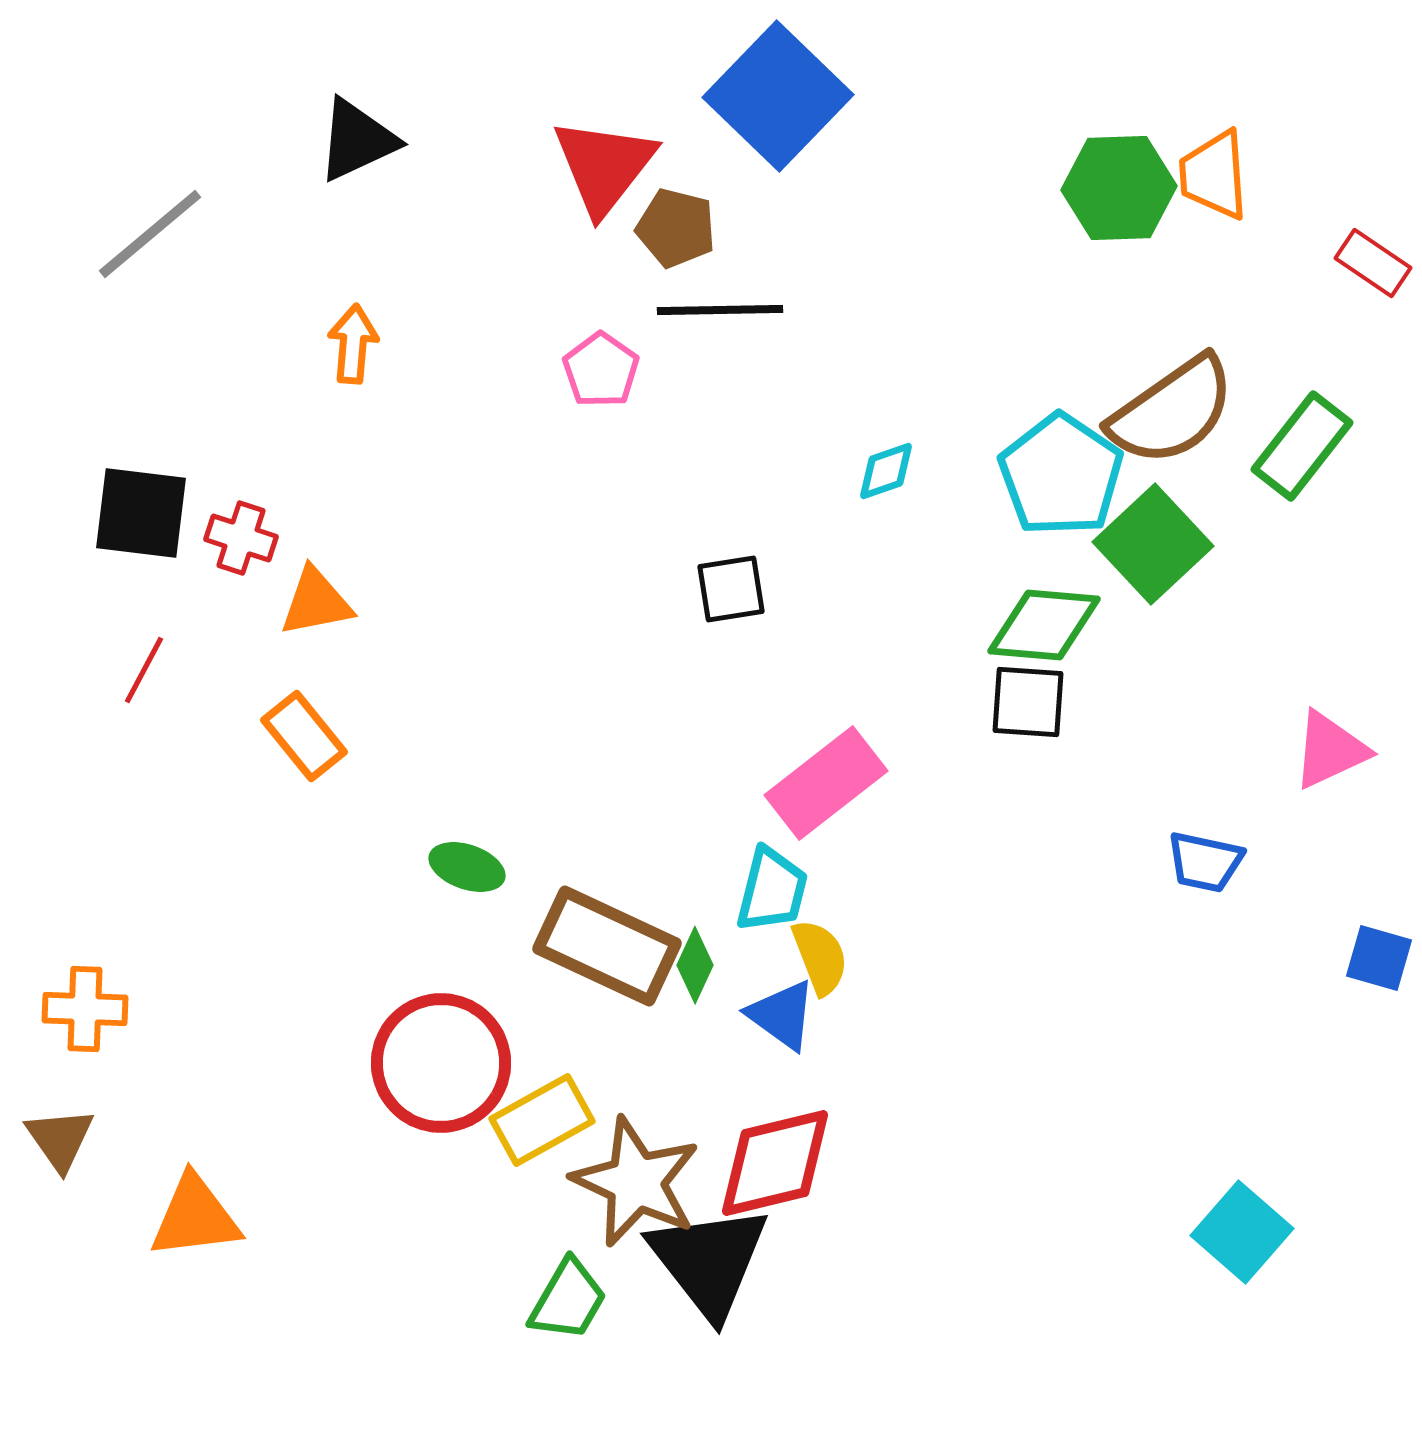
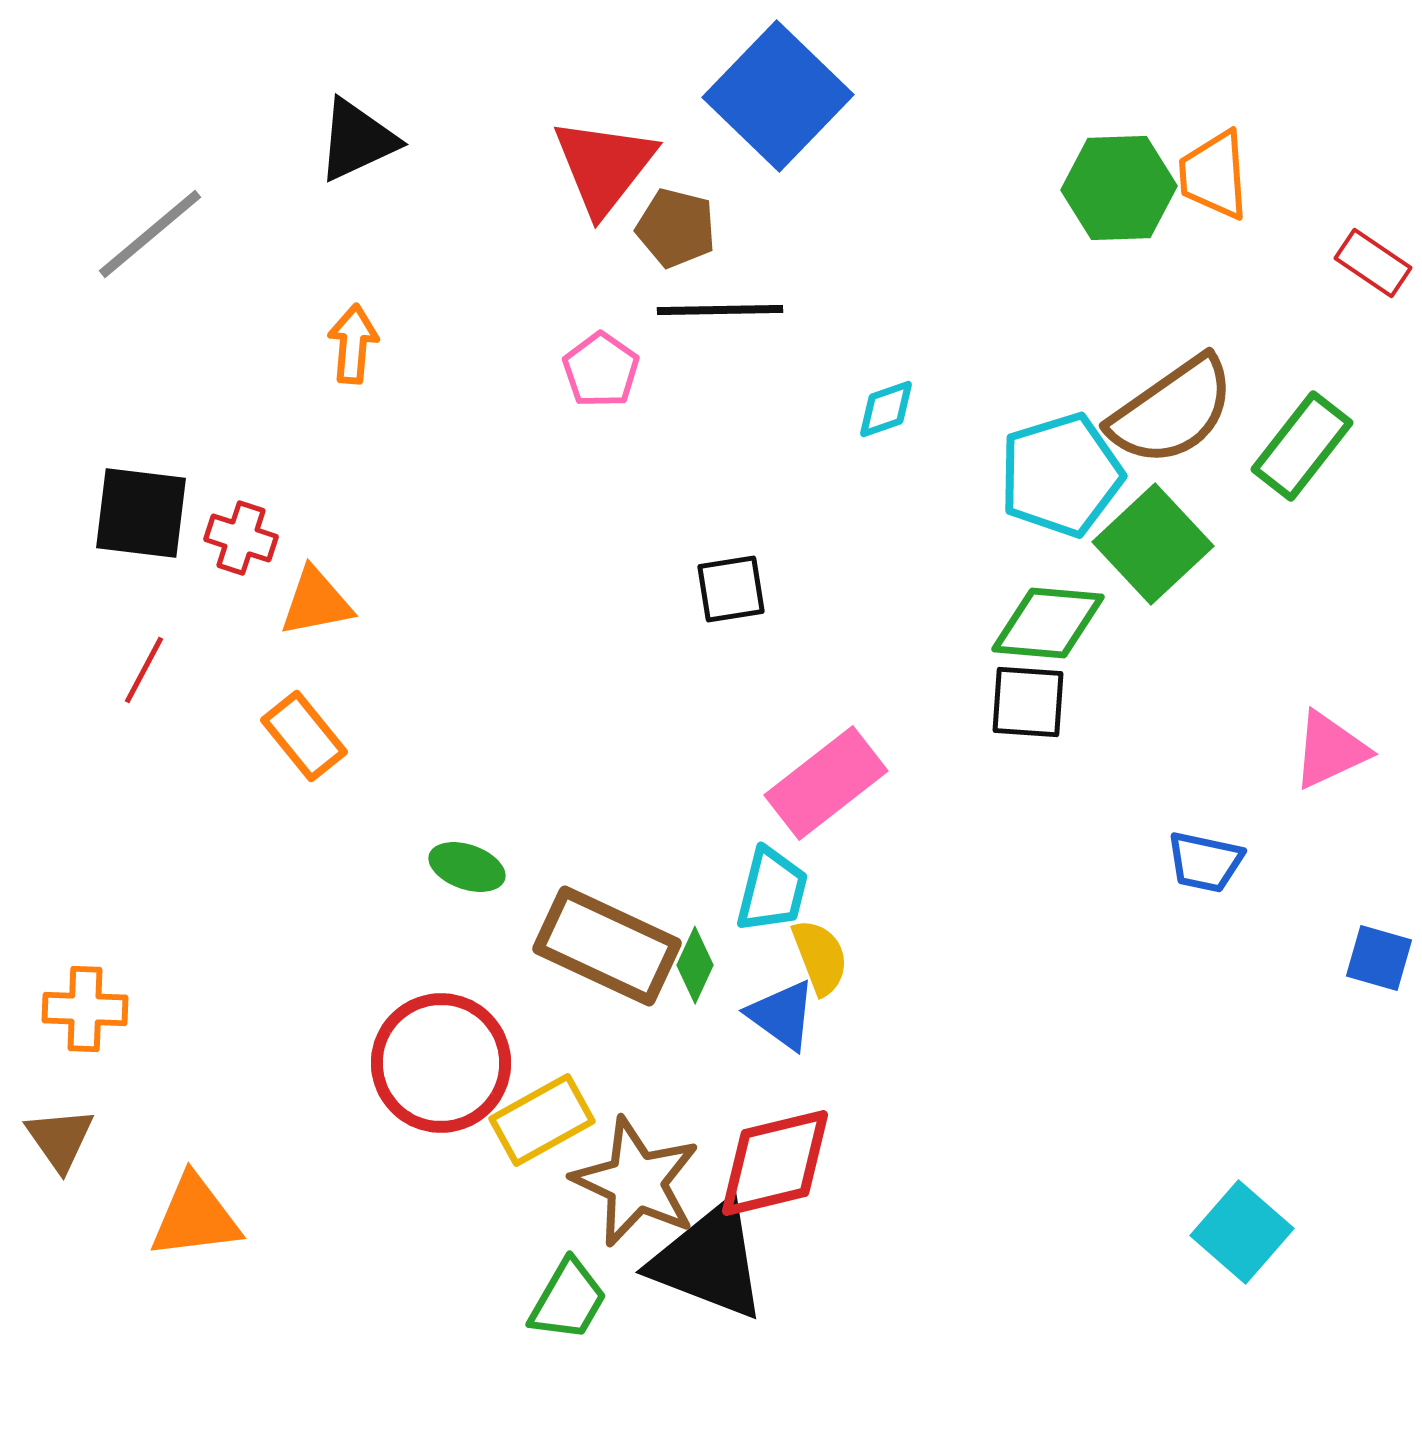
cyan diamond at (886, 471): moved 62 px up
cyan pentagon at (1061, 475): rotated 21 degrees clockwise
green diamond at (1044, 625): moved 4 px right, 2 px up
black triangle at (709, 1261): rotated 31 degrees counterclockwise
